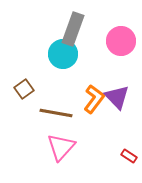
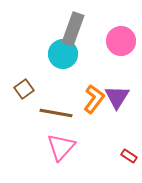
purple triangle: rotated 16 degrees clockwise
